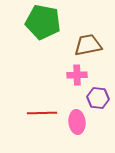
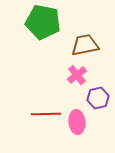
brown trapezoid: moved 3 px left
pink cross: rotated 36 degrees counterclockwise
purple hexagon: rotated 20 degrees counterclockwise
red line: moved 4 px right, 1 px down
